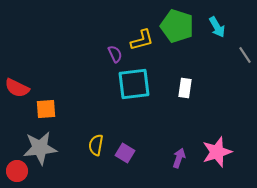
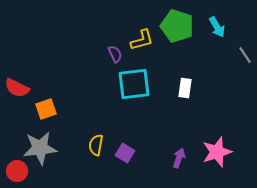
orange square: rotated 15 degrees counterclockwise
